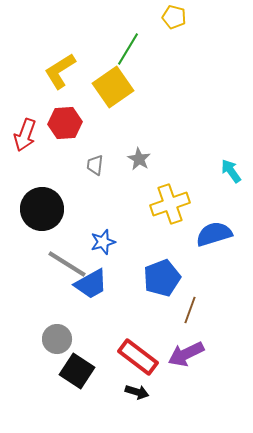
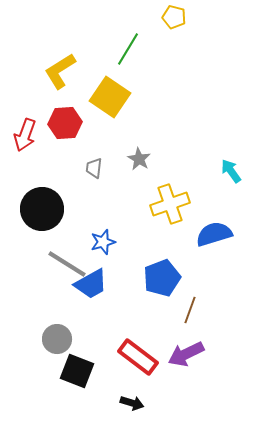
yellow square: moved 3 px left, 10 px down; rotated 21 degrees counterclockwise
gray trapezoid: moved 1 px left, 3 px down
black square: rotated 12 degrees counterclockwise
black arrow: moved 5 px left, 11 px down
